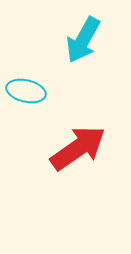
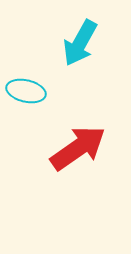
cyan arrow: moved 3 px left, 3 px down
